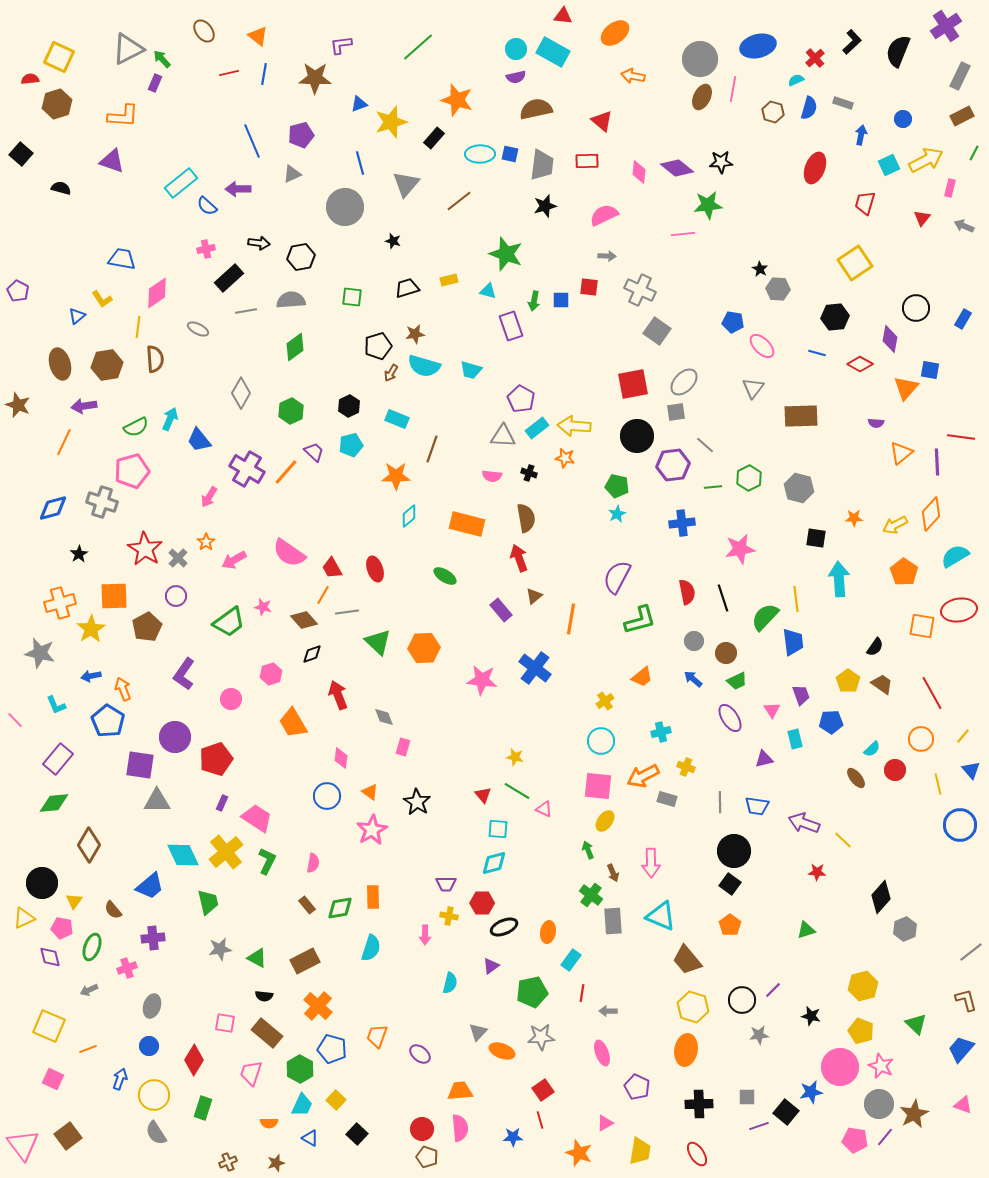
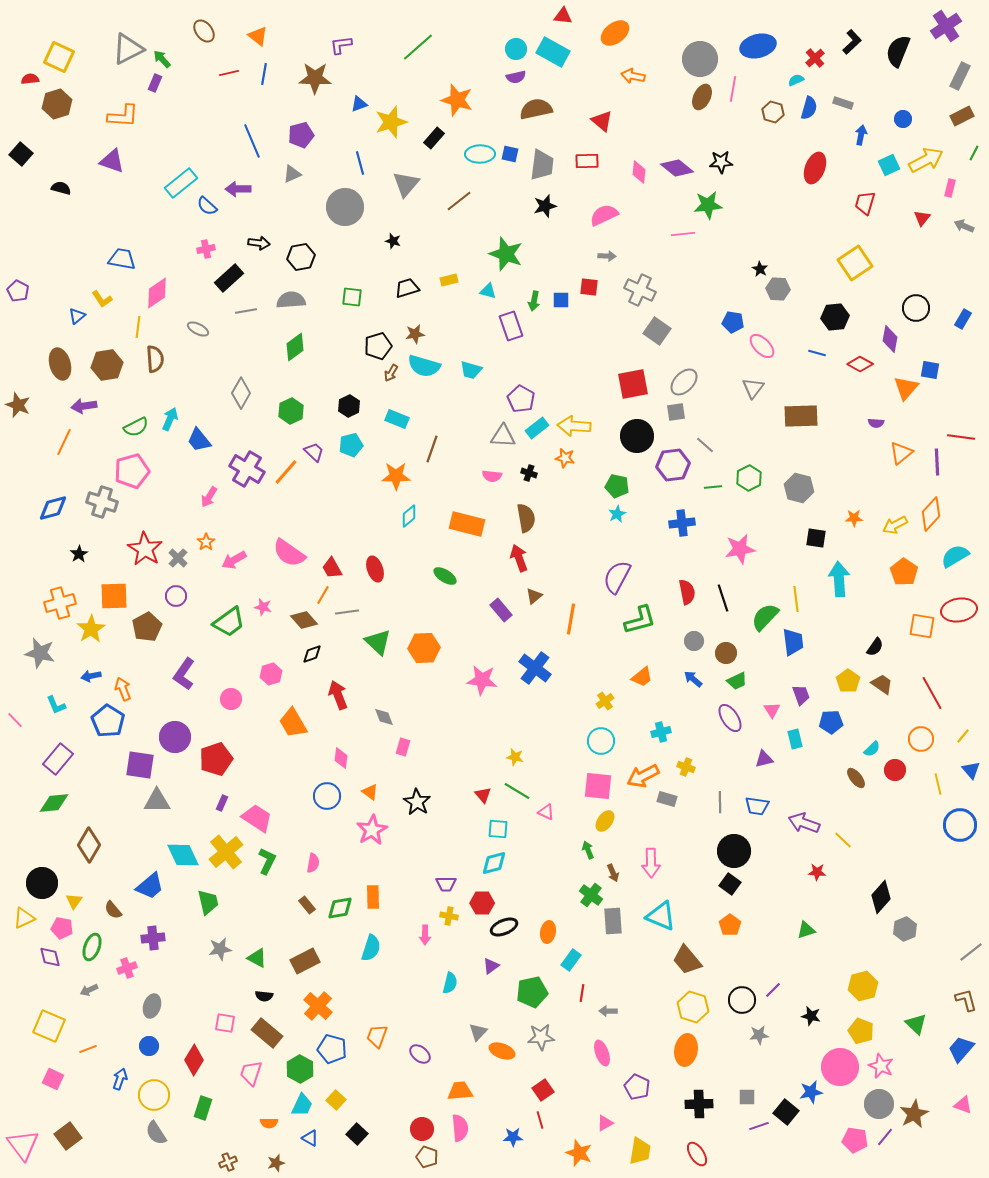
pink triangle at (544, 809): moved 2 px right, 3 px down
